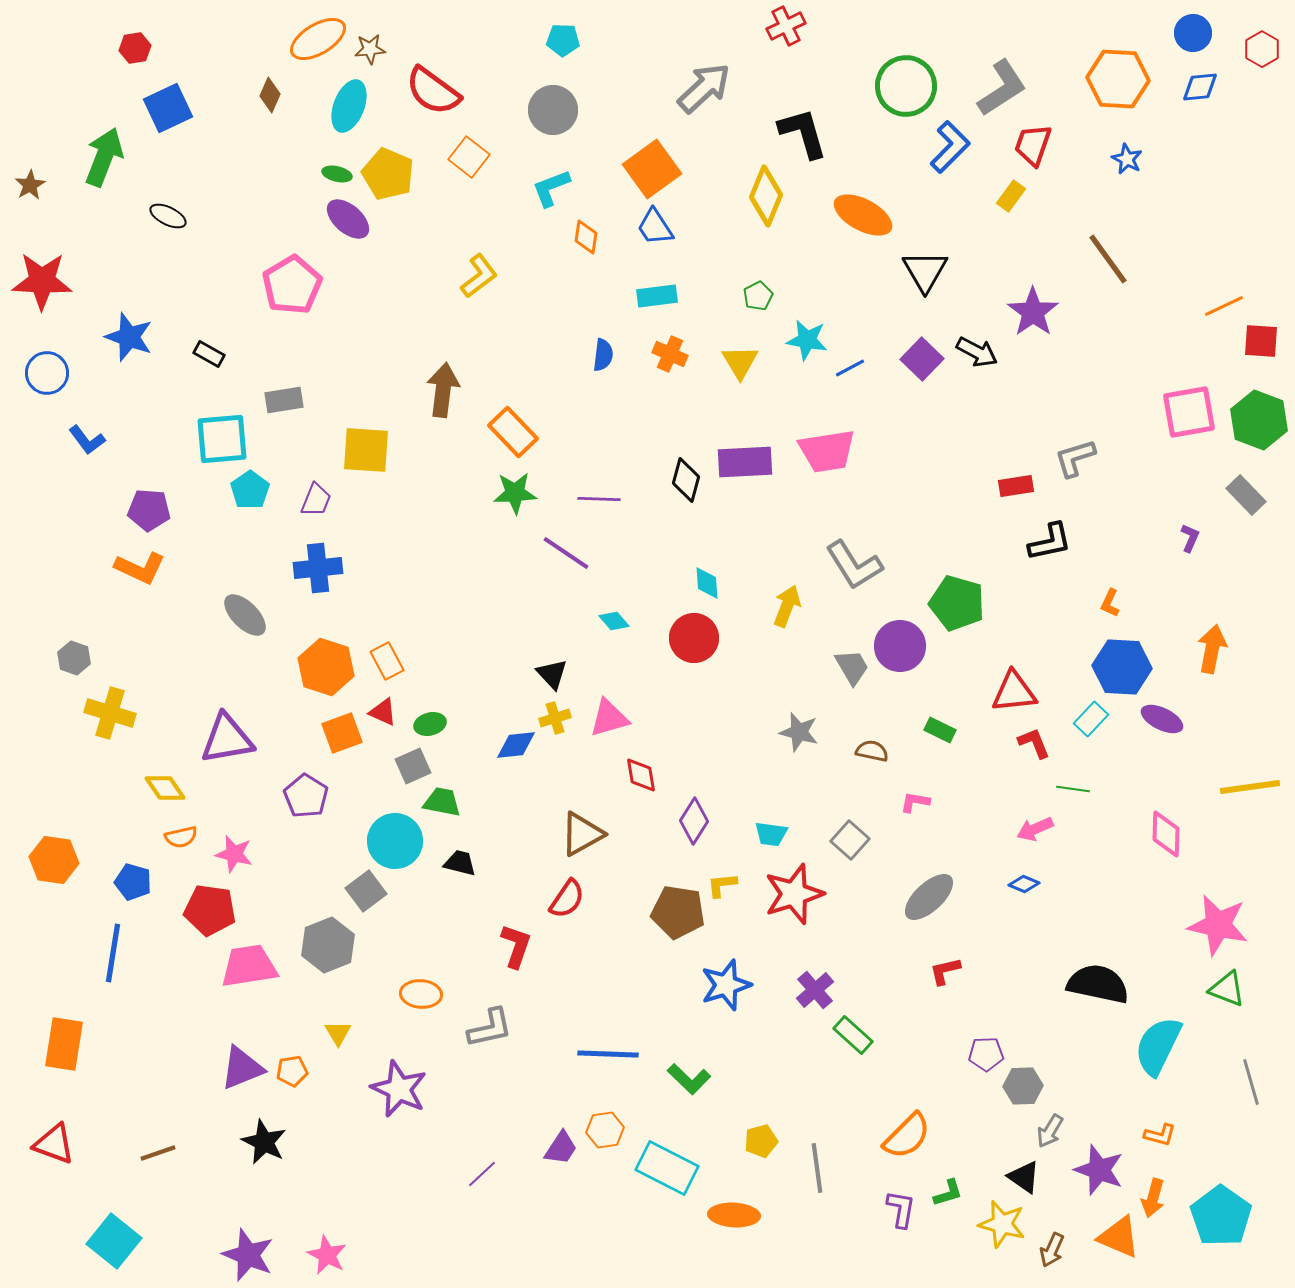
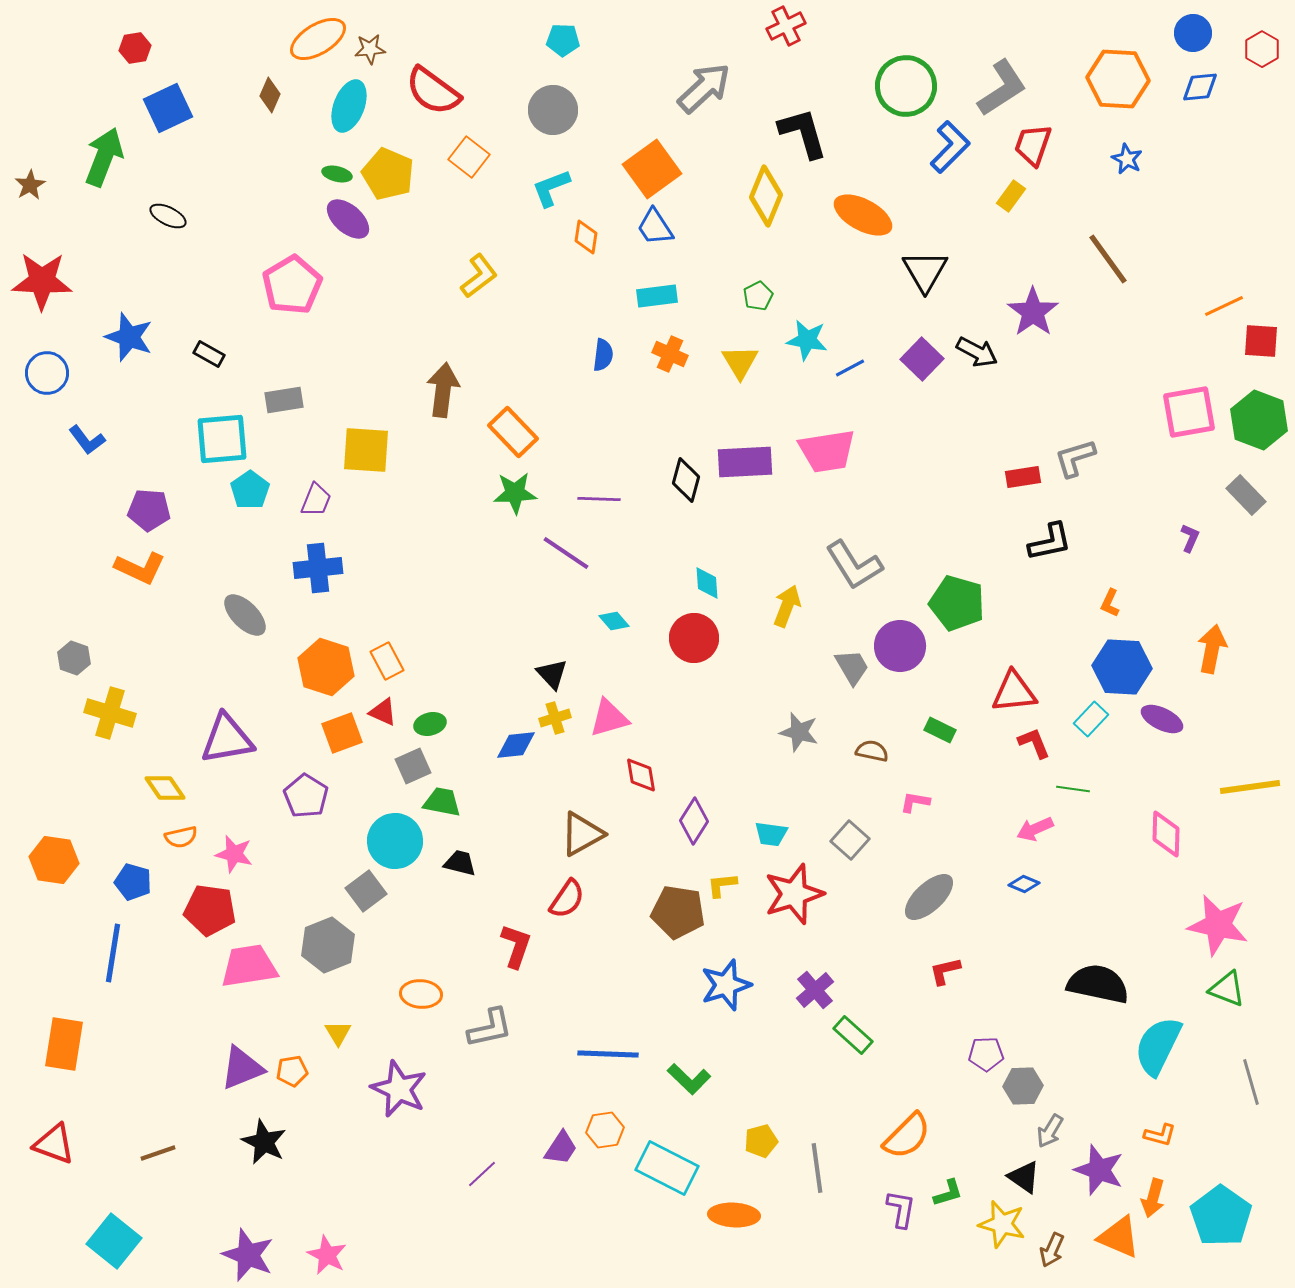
red rectangle at (1016, 486): moved 7 px right, 9 px up
